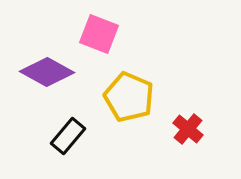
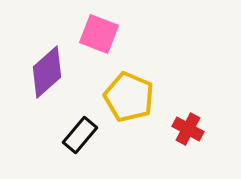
purple diamond: rotated 70 degrees counterclockwise
red cross: rotated 12 degrees counterclockwise
black rectangle: moved 12 px right, 1 px up
